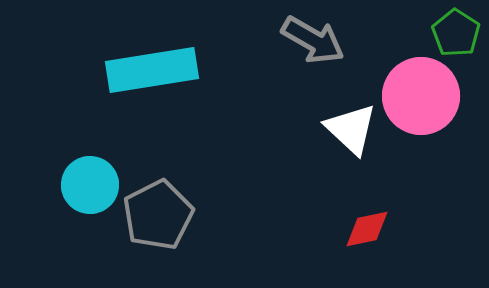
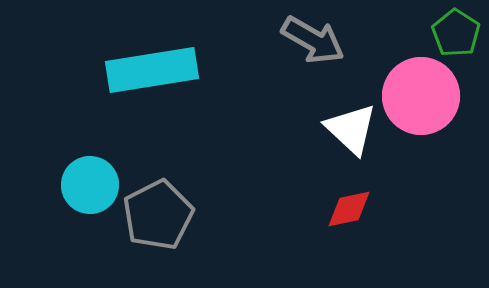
red diamond: moved 18 px left, 20 px up
